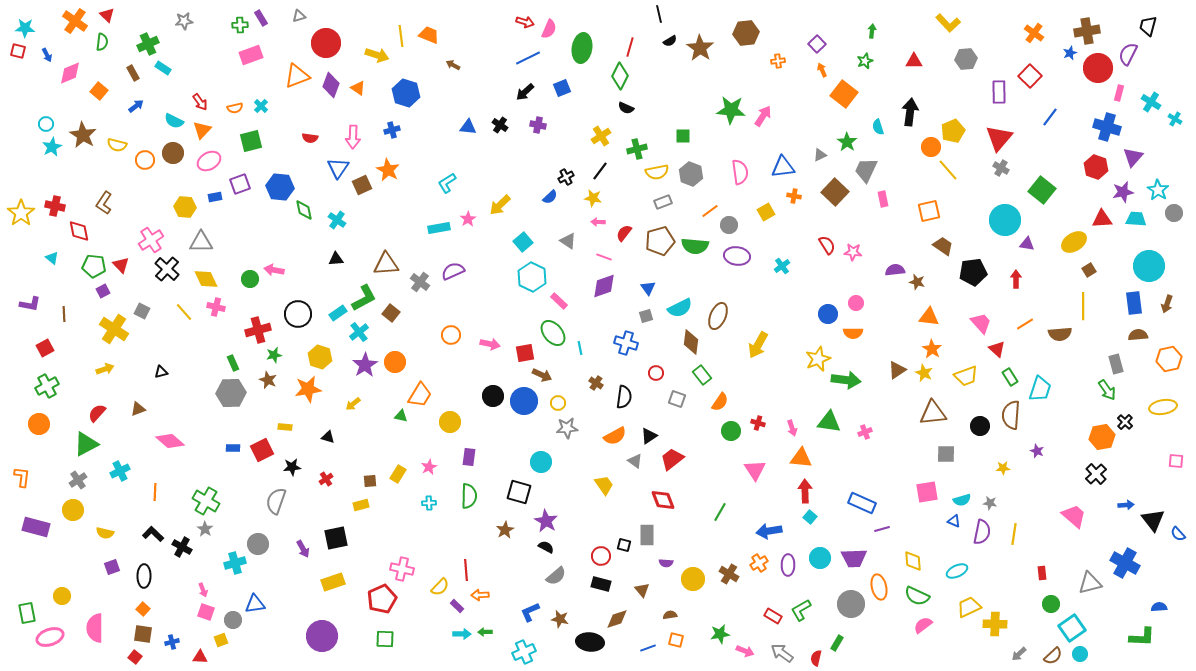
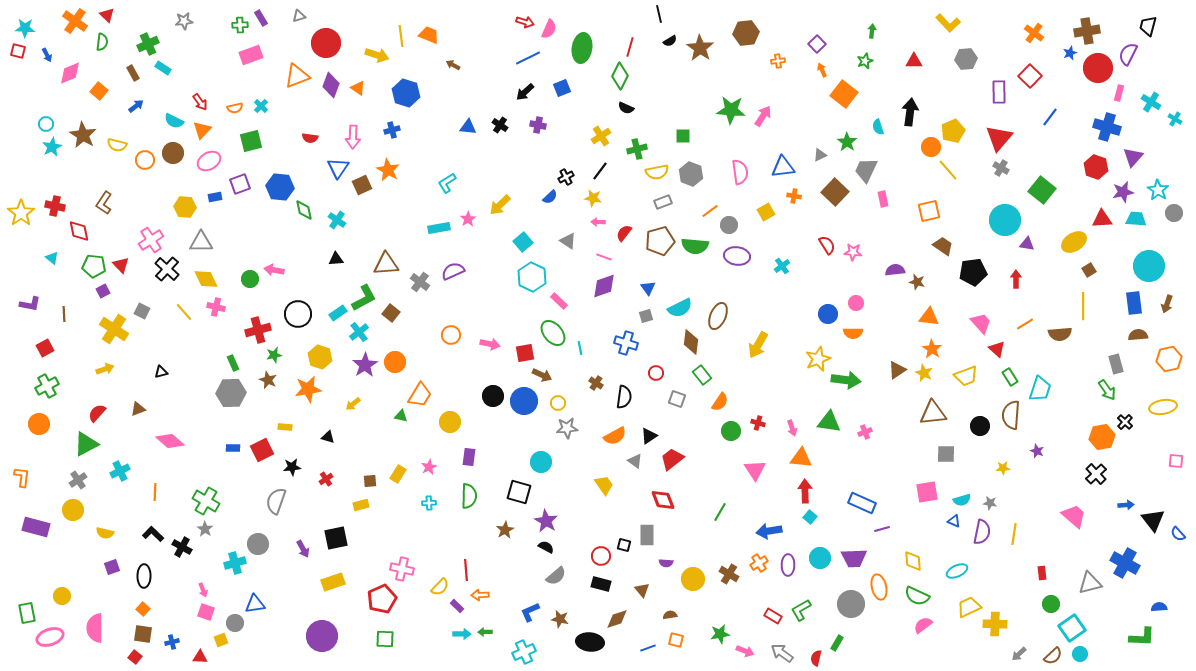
gray circle at (233, 620): moved 2 px right, 3 px down
